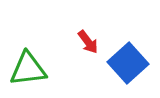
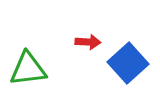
red arrow: rotated 50 degrees counterclockwise
